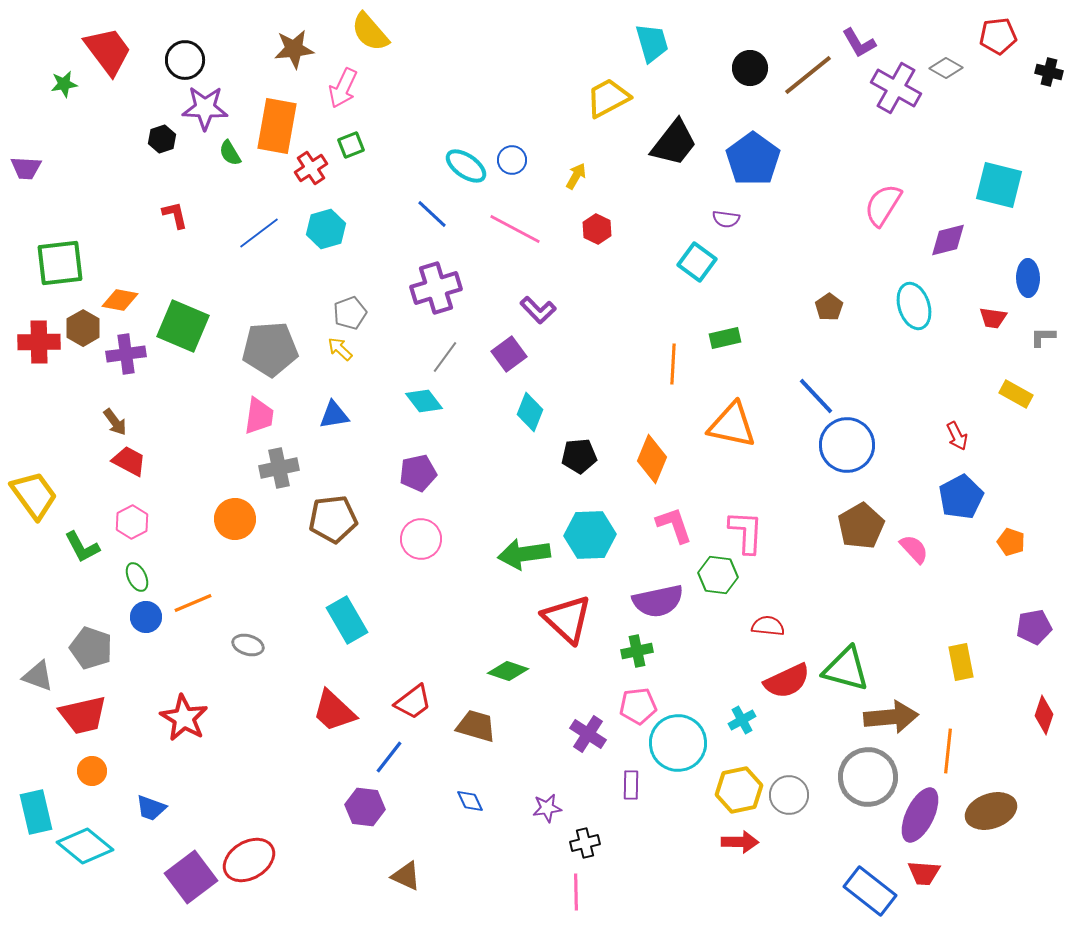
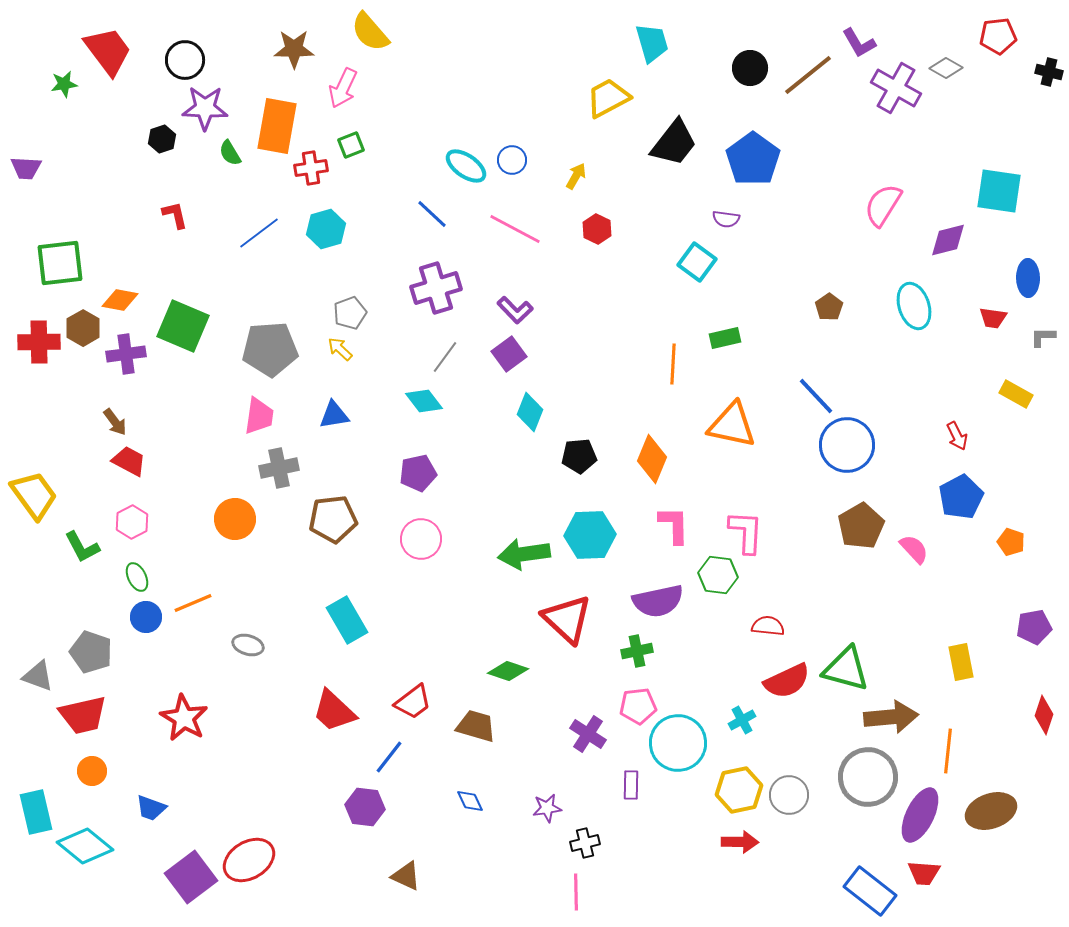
brown star at (294, 49): rotated 6 degrees clockwise
red cross at (311, 168): rotated 24 degrees clockwise
cyan square at (999, 185): moved 6 px down; rotated 6 degrees counterclockwise
purple L-shape at (538, 310): moved 23 px left
pink L-shape at (674, 525): rotated 18 degrees clockwise
gray pentagon at (91, 648): moved 4 px down
